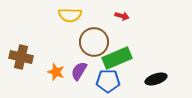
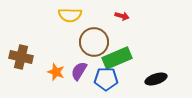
blue pentagon: moved 2 px left, 2 px up
